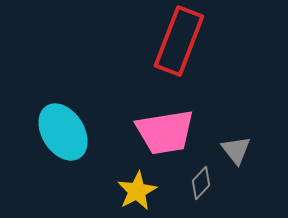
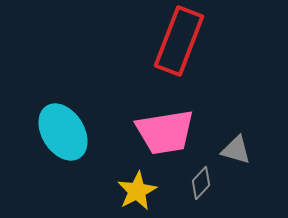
gray triangle: rotated 36 degrees counterclockwise
